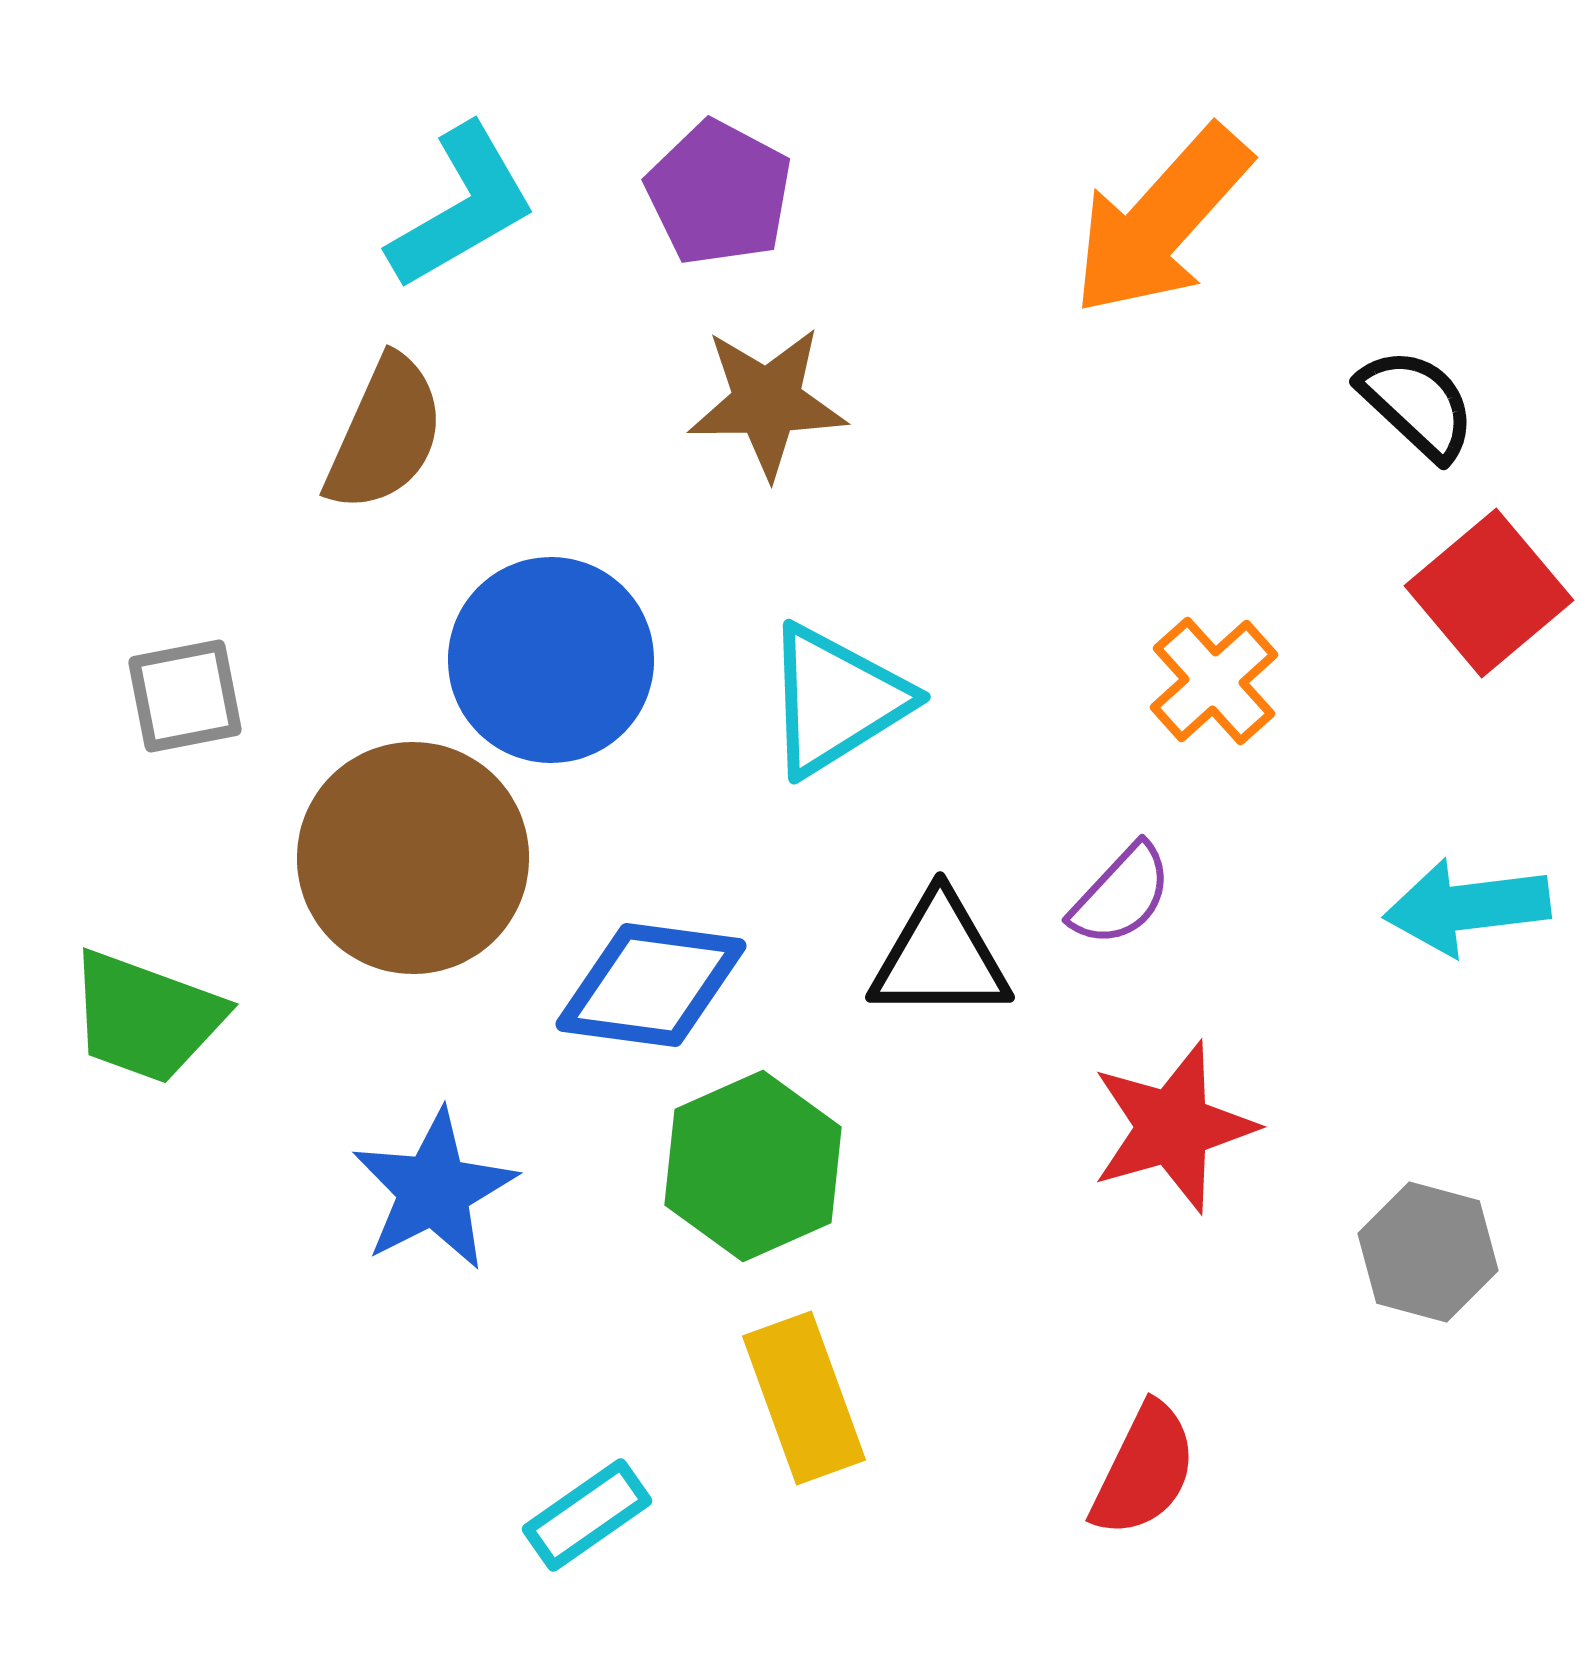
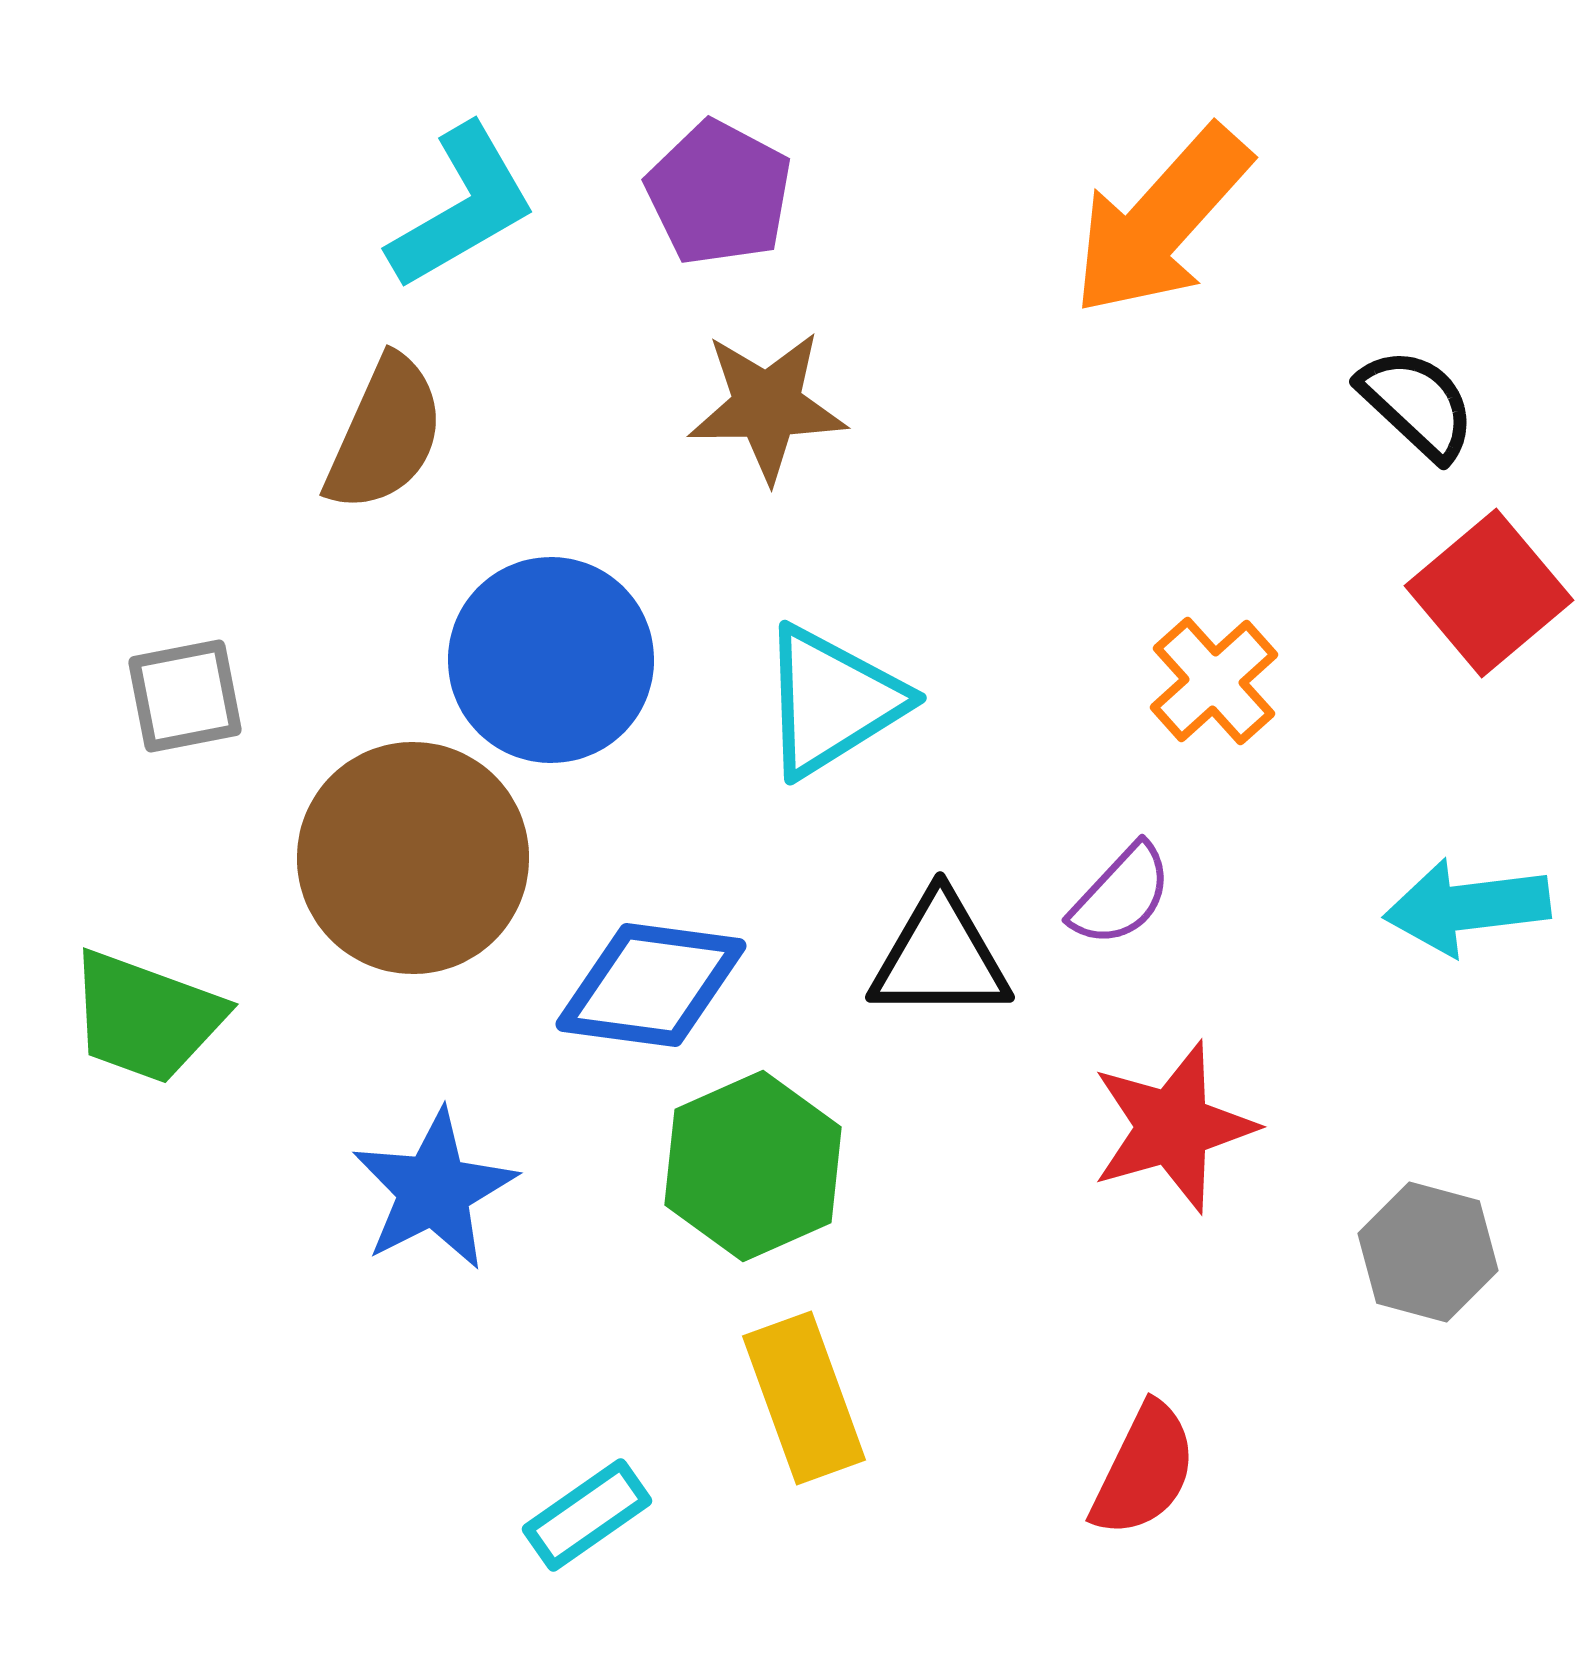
brown star: moved 4 px down
cyan triangle: moved 4 px left, 1 px down
